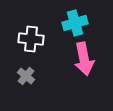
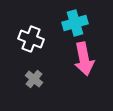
white cross: rotated 15 degrees clockwise
gray cross: moved 8 px right, 3 px down
